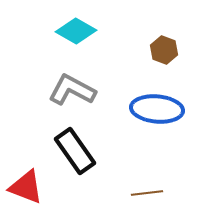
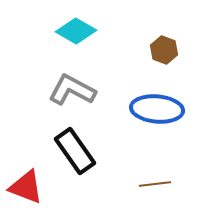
brown line: moved 8 px right, 9 px up
